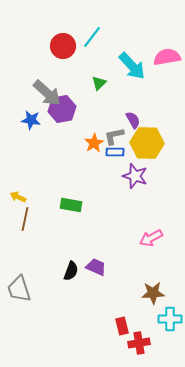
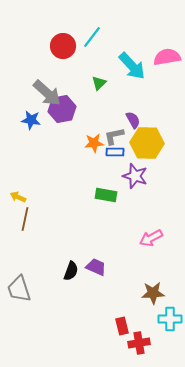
orange star: rotated 24 degrees clockwise
green rectangle: moved 35 px right, 10 px up
